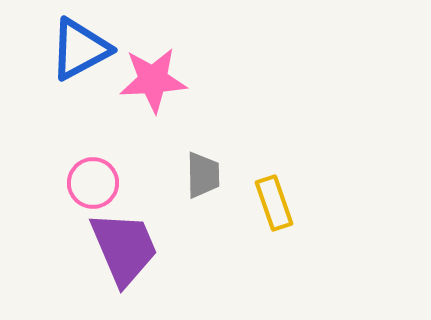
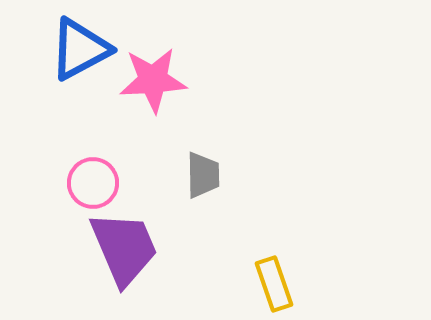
yellow rectangle: moved 81 px down
